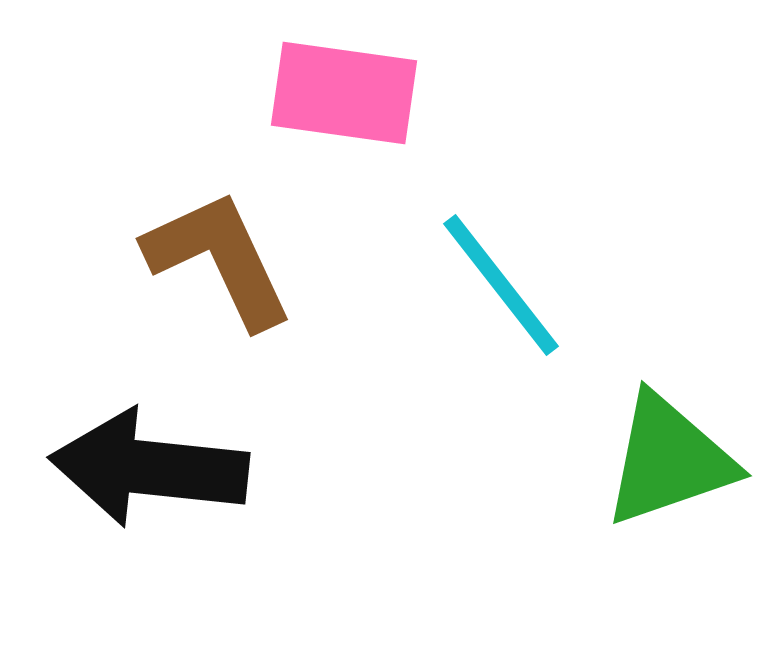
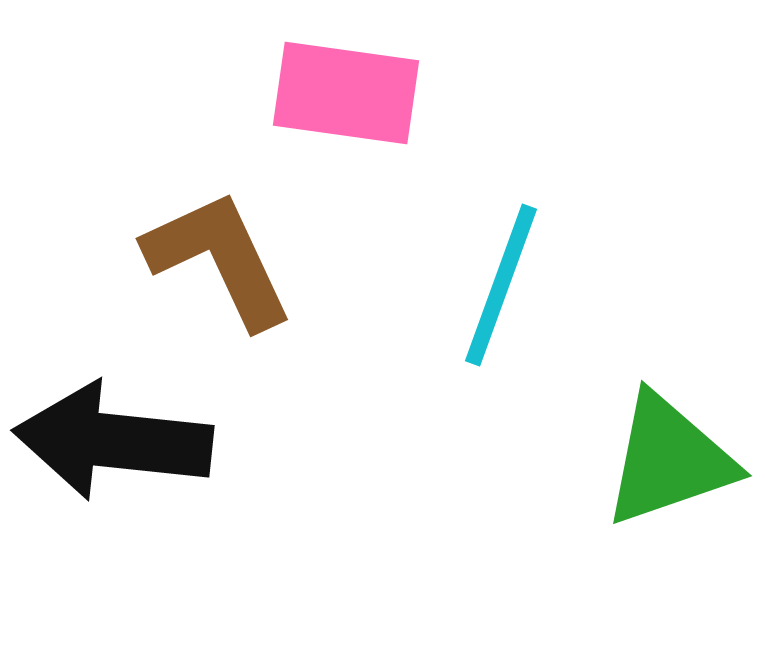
pink rectangle: moved 2 px right
cyan line: rotated 58 degrees clockwise
black arrow: moved 36 px left, 27 px up
